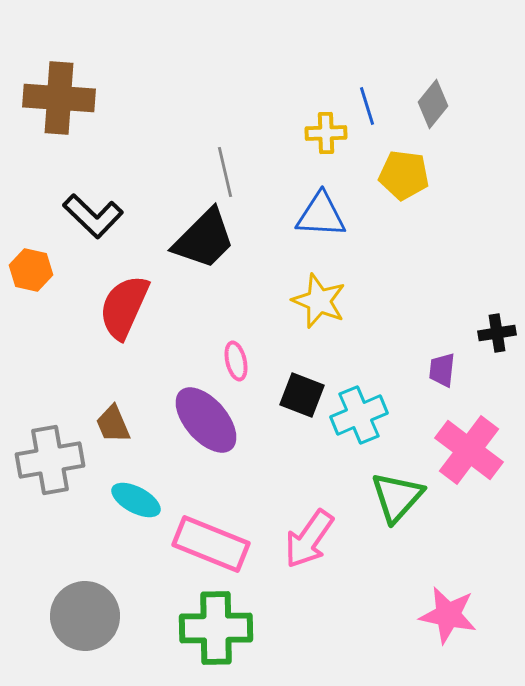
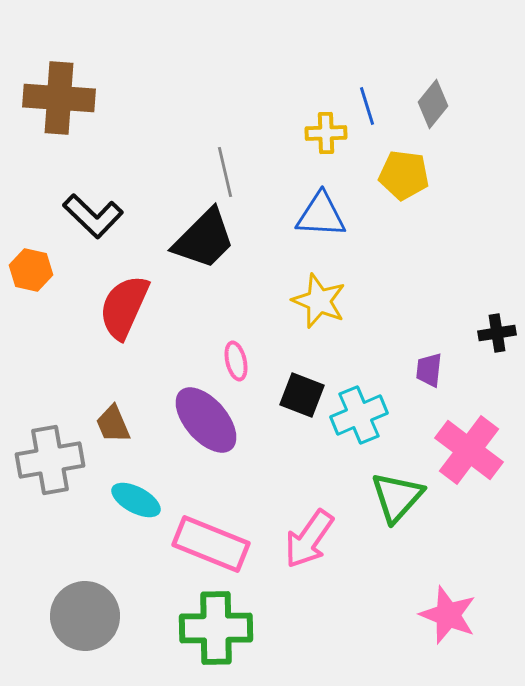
purple trapezoid: moved 13 px left
pink star: rotated 10 degrees clockwise
